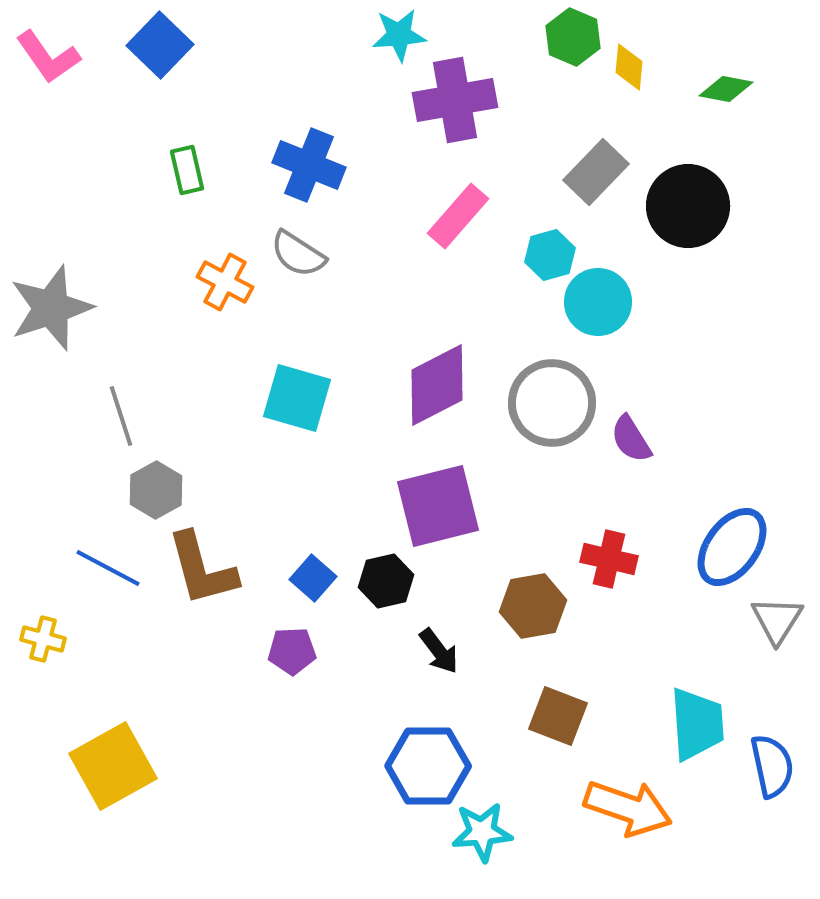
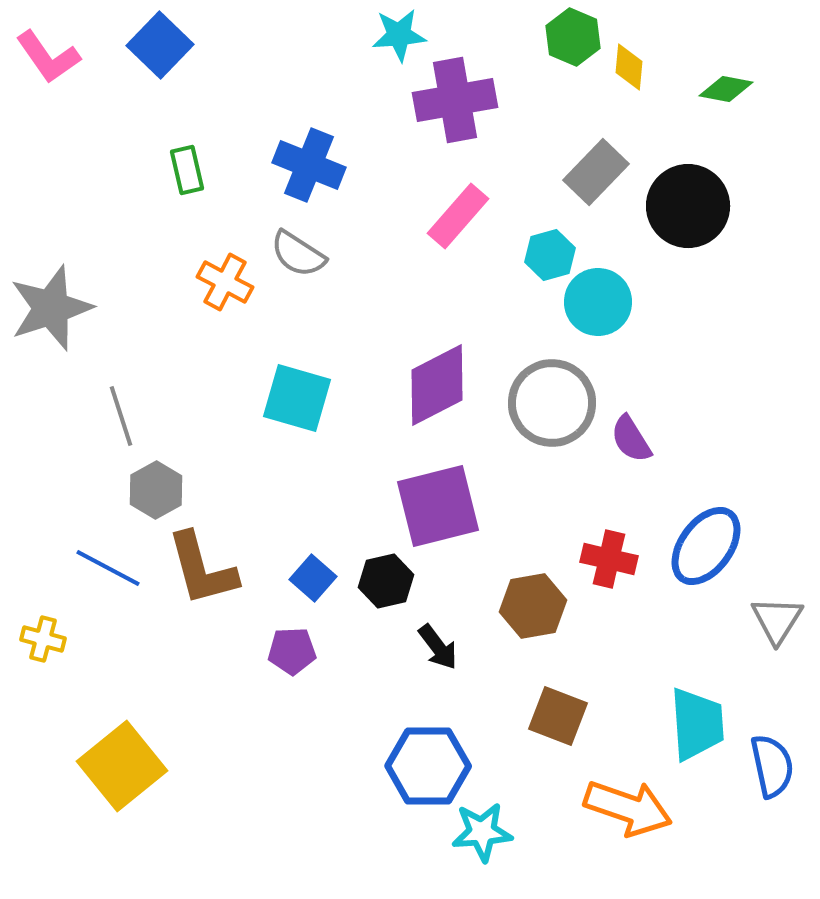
blue ellipse at (732, 547): moved 26 px left, 1 px up
black arrow at (439, 651): moved 1 px left, 4 px up
yellow square at (113, 766): moved 9 px right; rotated 10 degrees counterclockwise
